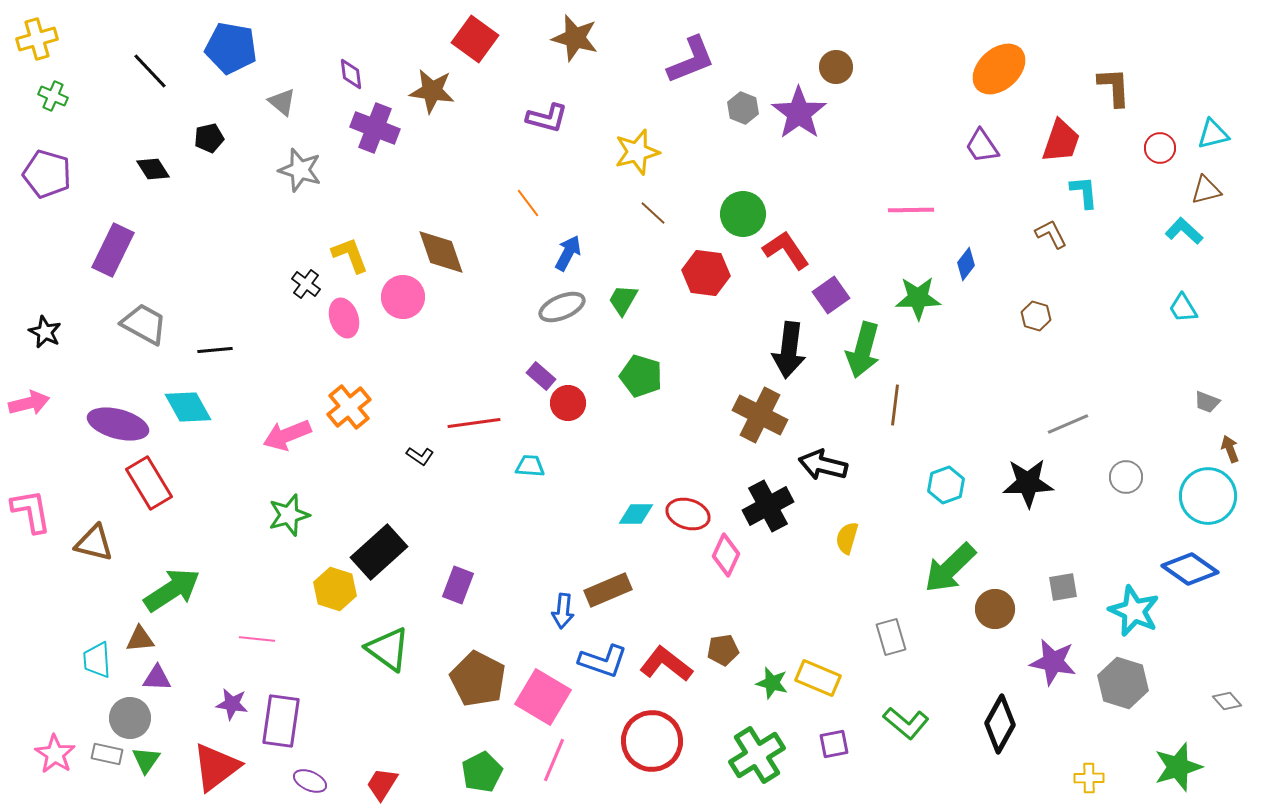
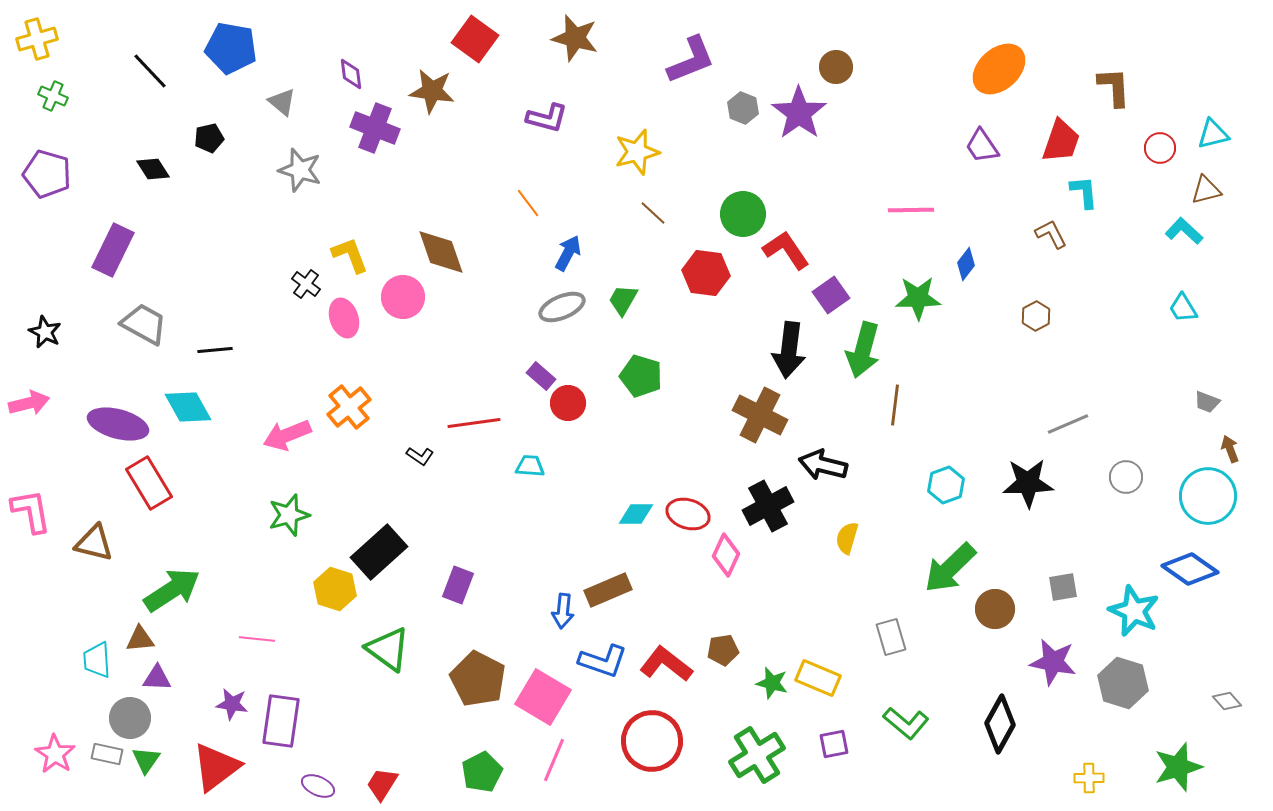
brown hexagon at (1036, 316): rotated 16 degrees clockwise
purple ellipse at (310, 781): moved 8 px right, 5 px down
